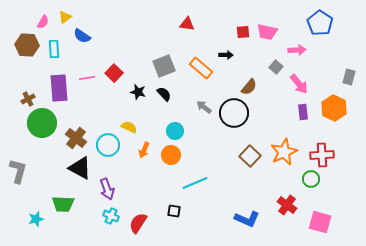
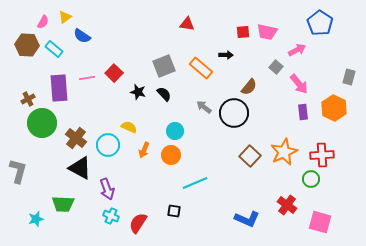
cyan rectangle at (54, 49): rotated 48 degrees counterclockwise
pink arrow at (297, 50): rotated 24 degrees counterclockwise
